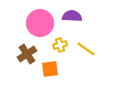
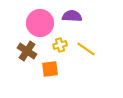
brown cross: moved 3 px up; rotated 24 degrees counterclockwise
